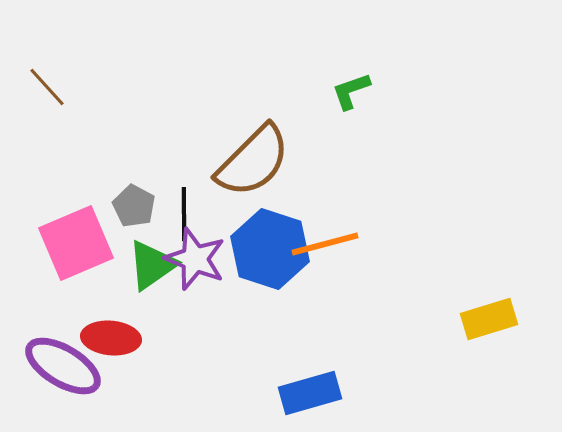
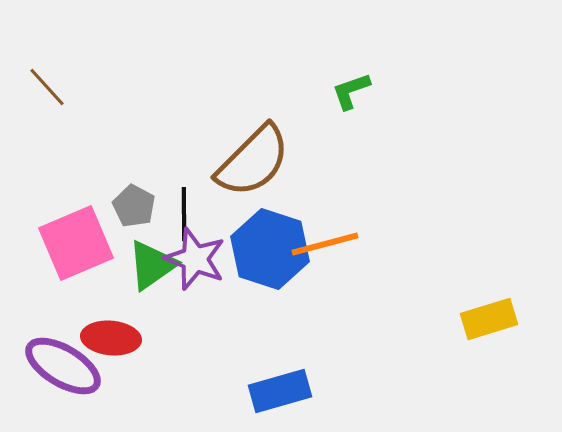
blue rectangle: moved 30 px left, 2 px up
